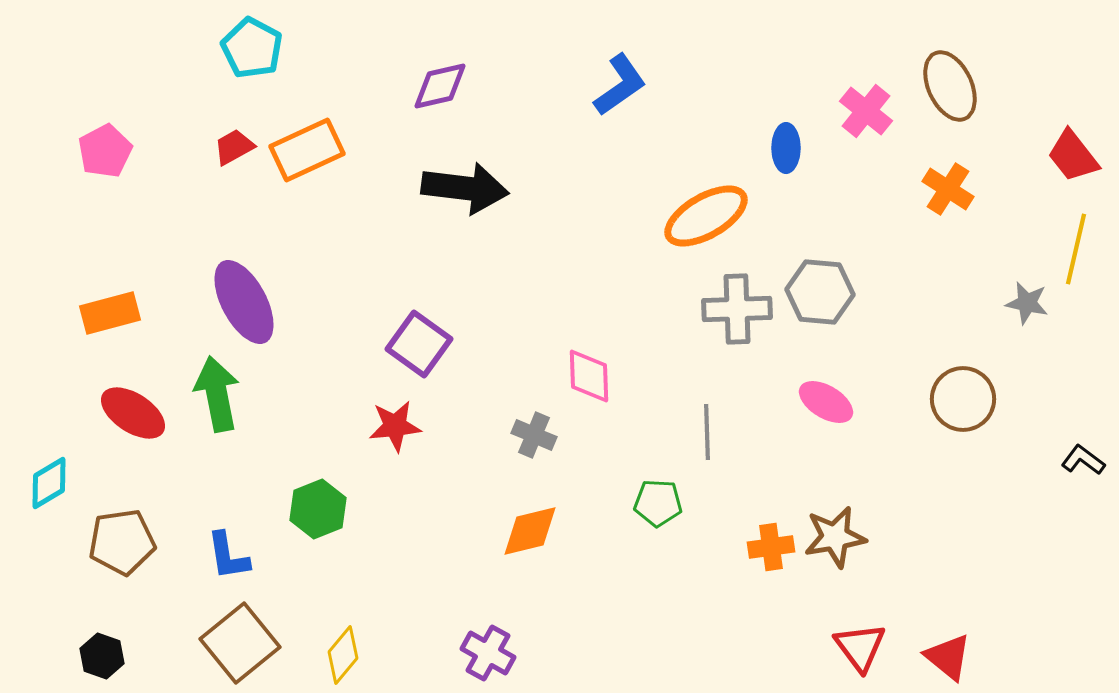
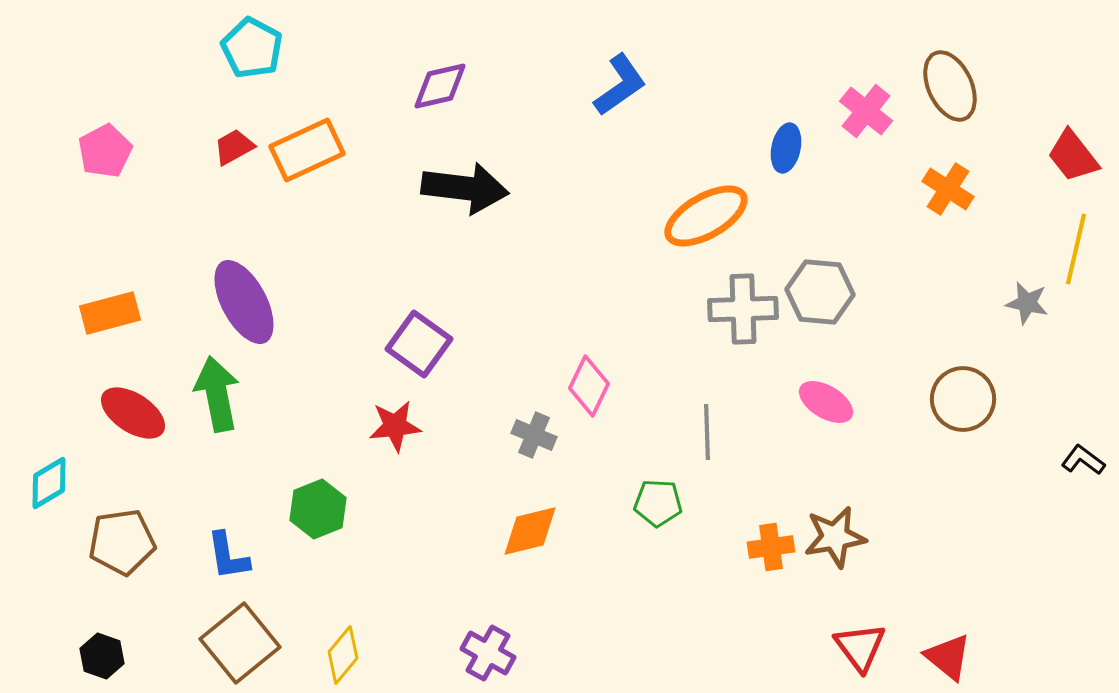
blue ellipse at (786, 148): rotated 12 degrees clockwise
gray cross at (737, 309): moved 6 px right
pink diamond at (589, 376): moved 10 px down; rotated 28 degrees clockwise
